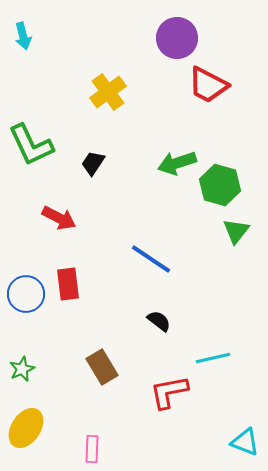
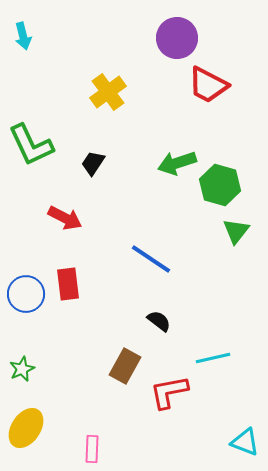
red arrow: moved 6 px right
brown rectangle: moved 23 px right, 1 px up; rotated 60 degrees clockwise
